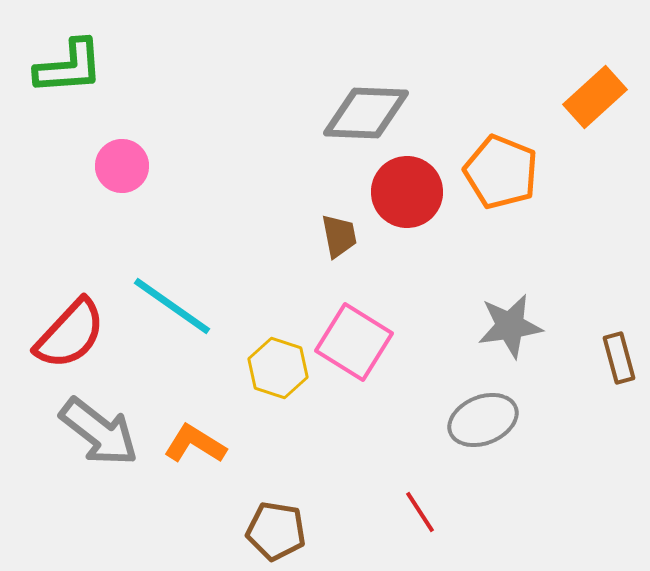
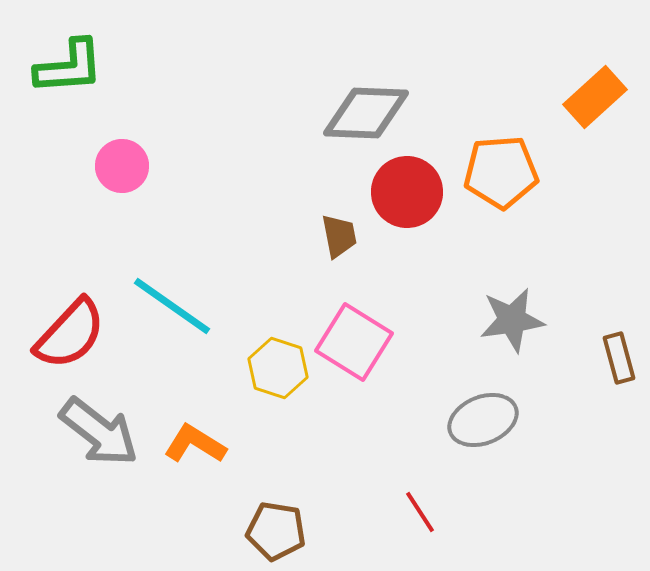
orange pentagon: rotated 26 degrees counterclockwise
gray star: moved 2 px right, 6 px up
